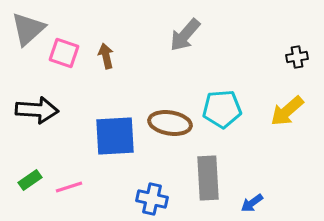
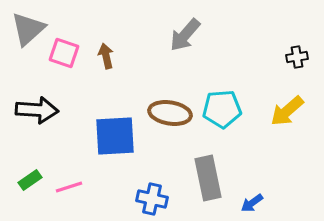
brown ellipse: moved 10 px up
gray rectangle: rotated 9 degrees counterclockwise
